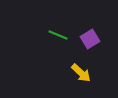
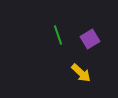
green line: rotated 48 degrees clockwise
